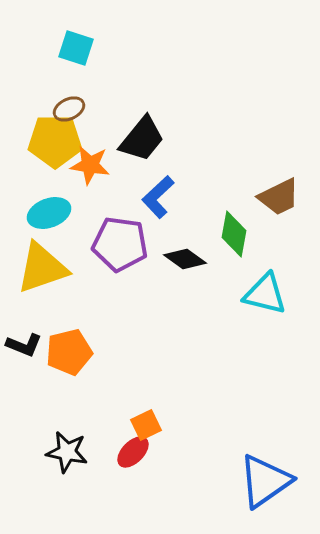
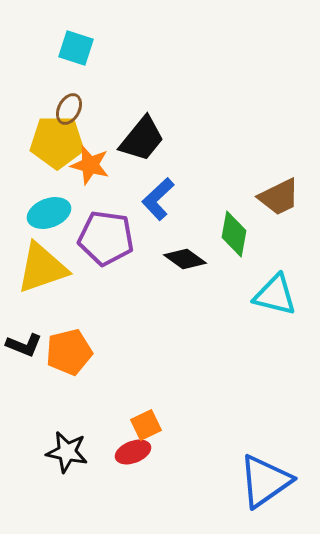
brown ellipse: rotated 36 degrees counterclockwise
yellow pentagon: moved 2 px right, 1 px down
orange star: rotated 6 degrees clockwise
blue L-shape: moved 2 px down
purple pentagon: moved 14 px left, 6 px up
cyan triangle: moved 10 px right, 1 px down
red ellipse: rotated 24 degrees clockwise
